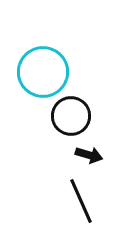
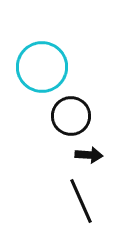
cyan circle: moved 1 px left, 5 px up
black arrow: rotated 12 degrees counterclockwise
